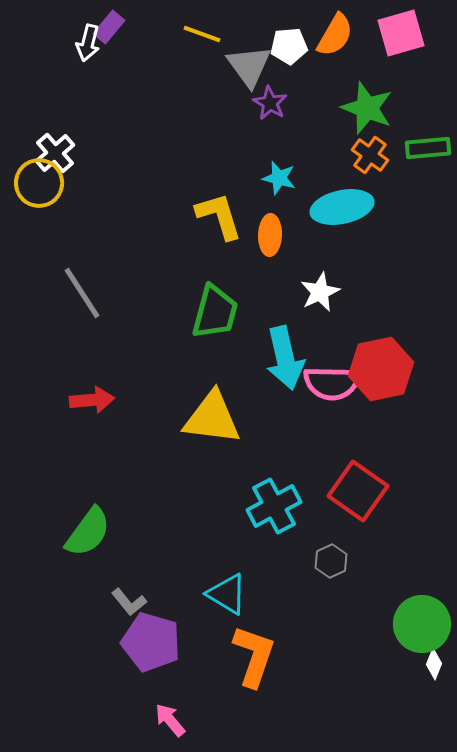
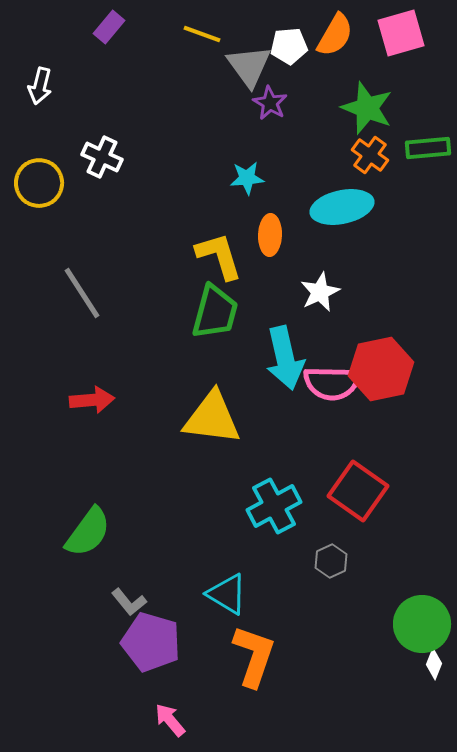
white arrow: moved 48 px left, 43 px down
white cross: moved 47 px right, 4 px down; rotated 24 degrees counterclockwise
cyan star: moved 32 px left; rotated 20 degrees counterclockwise
yellow L-shape: moved 40 px down
